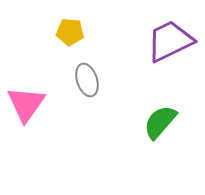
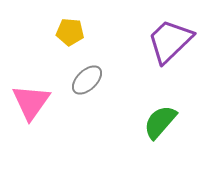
purple trapezoid: rotated 18 degrees counterclockwise
gray ellipse: rotated 64 degrees clockwise
pink triangle: moved 5 px right, 2 px up
